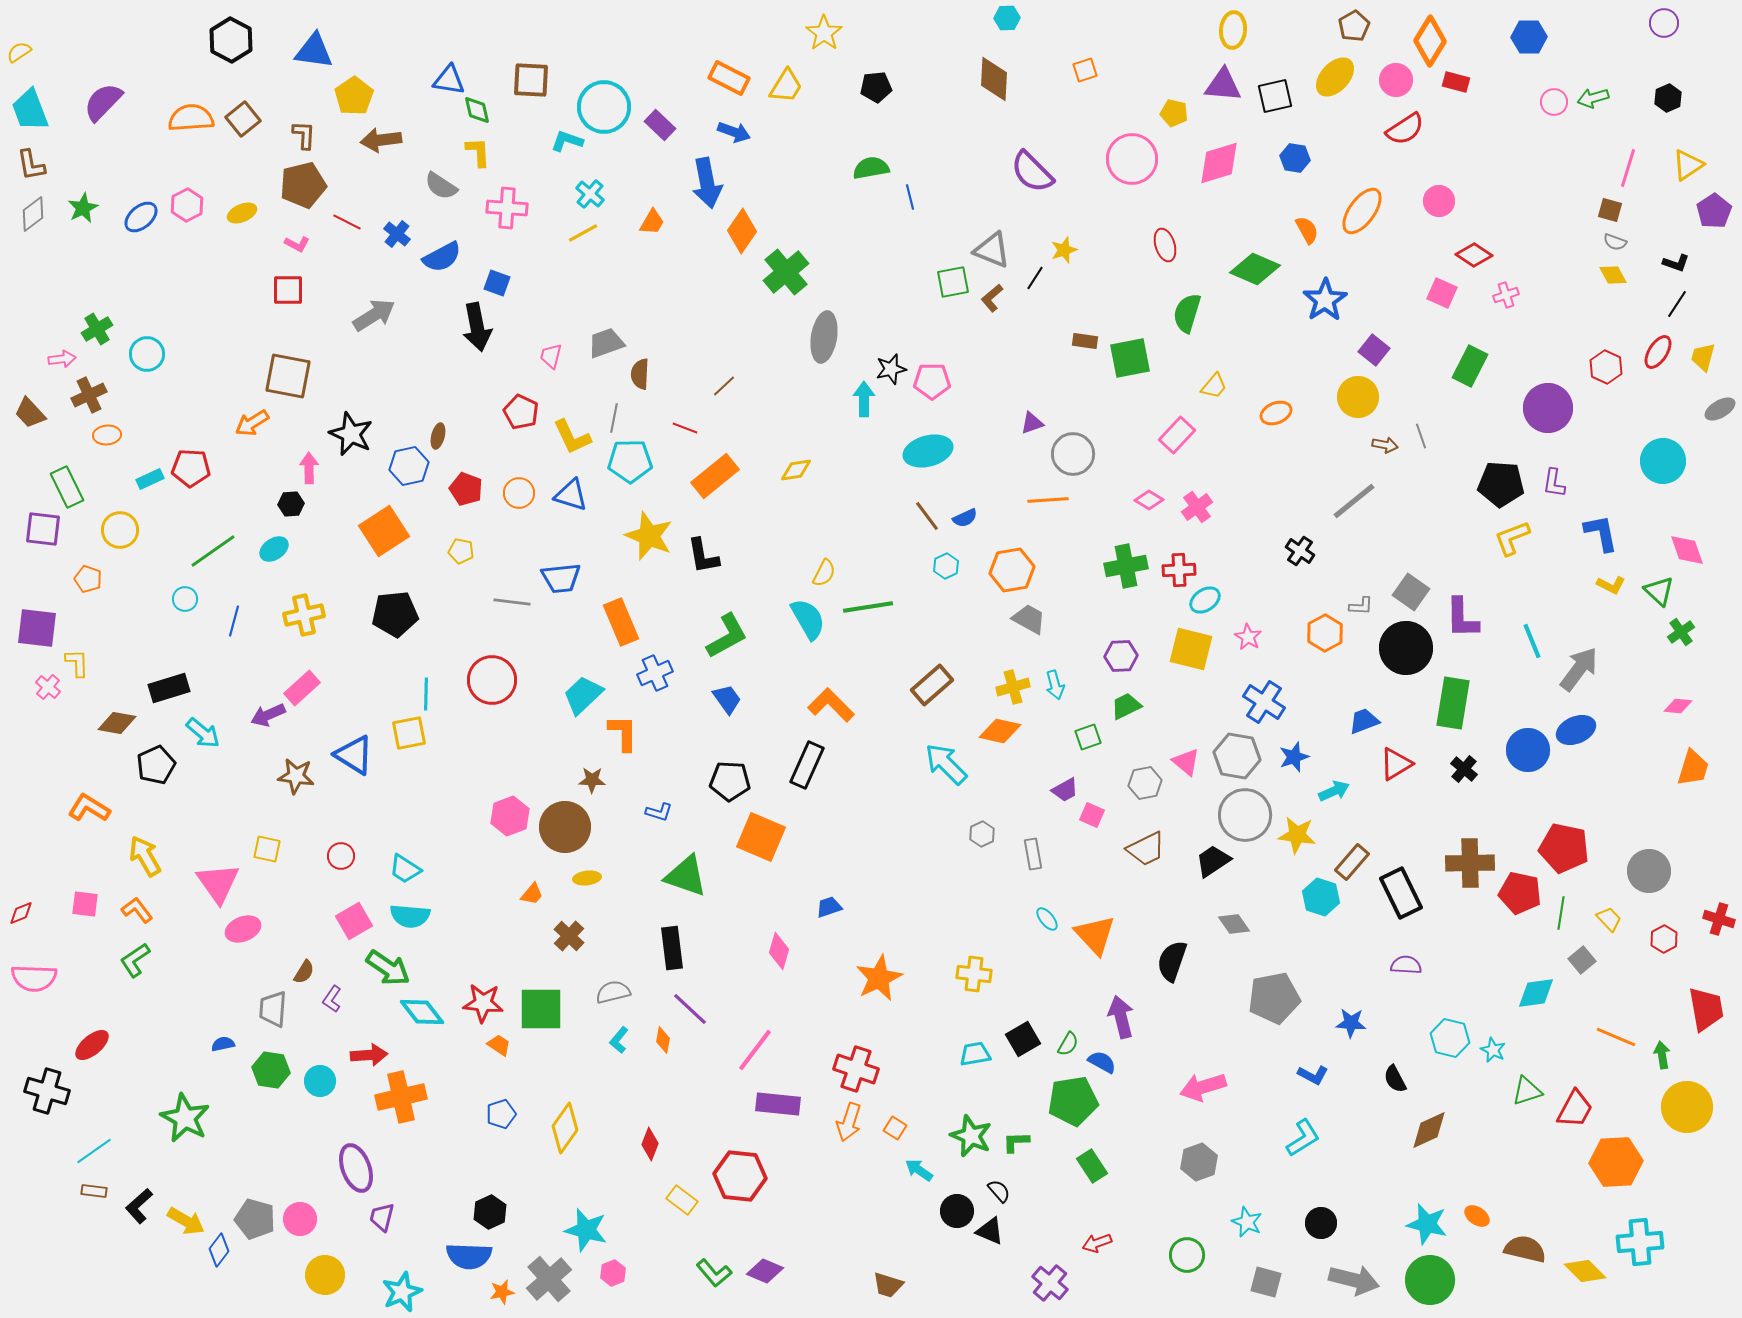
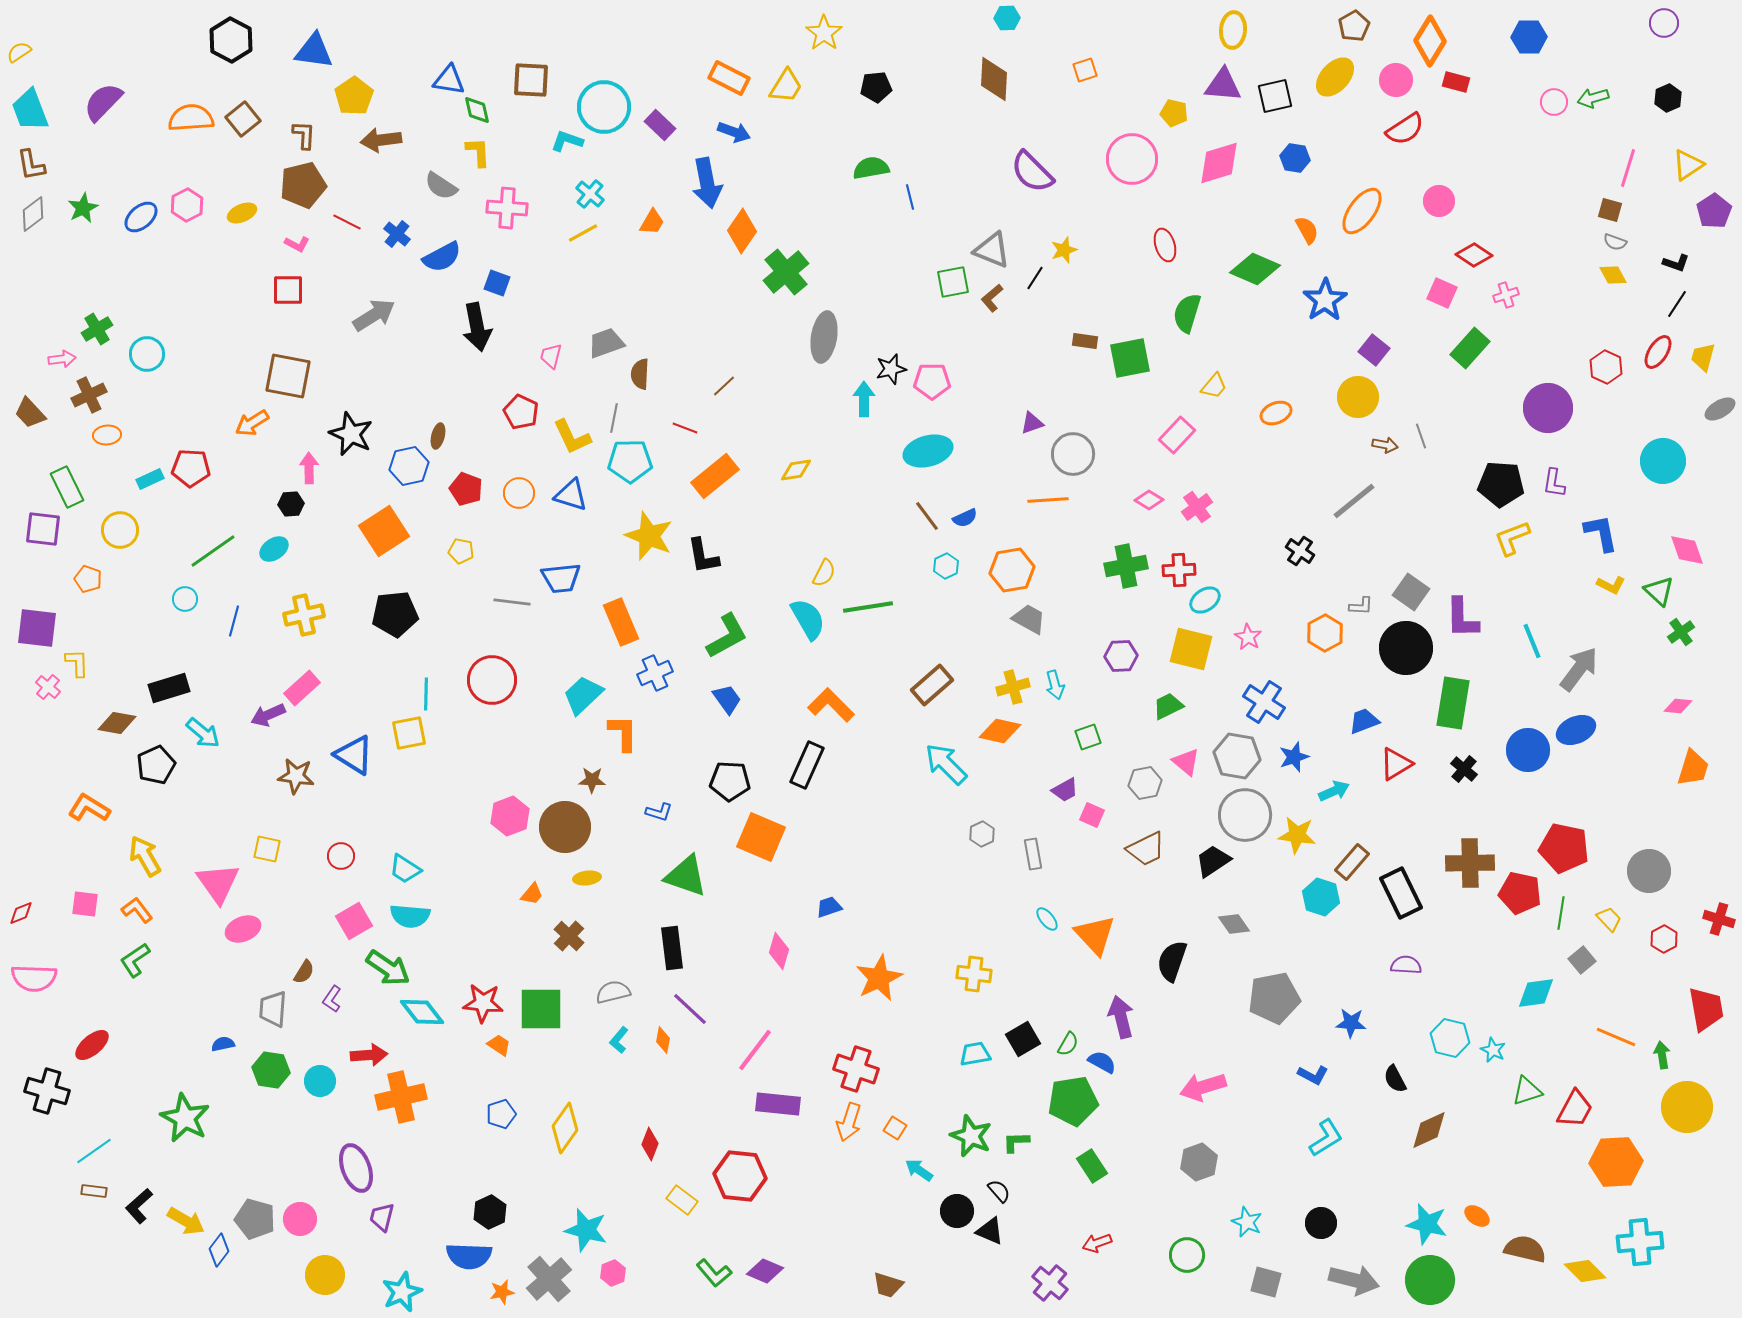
green rectangle at (1470, 366): moved 18 px up; rotated 15 degrees clockwise
green trapezoid at (1126, 706): moved 42 px right
cyan L-shape at (1303, 1138): moved 23 px right
